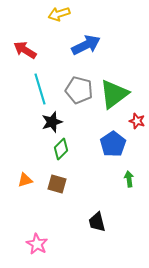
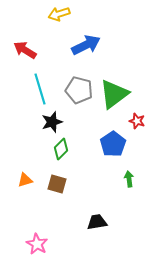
black trapezoid: rotated 95 degrees clockwise
